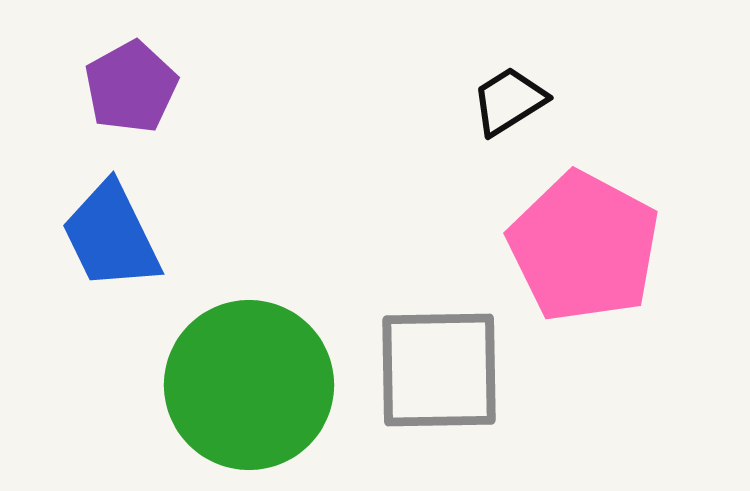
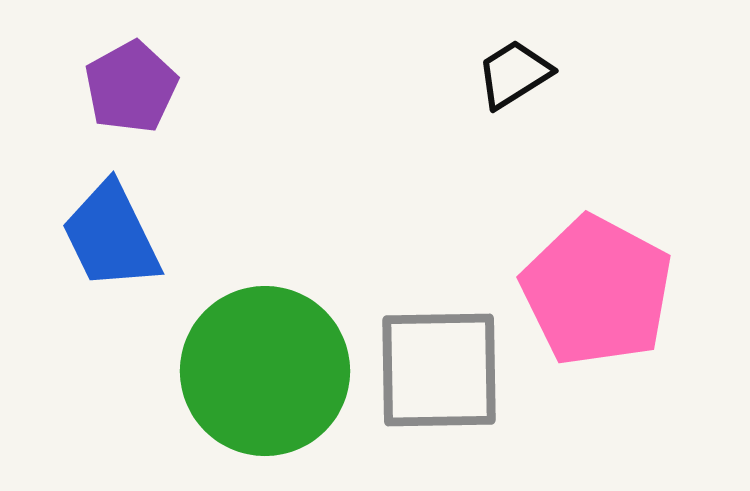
black trapezoid: moved 5 px right, 27 px up
pink pentagon: moved 13 px right, 44 px down
green circle: moved 16 px right, 14 px up
